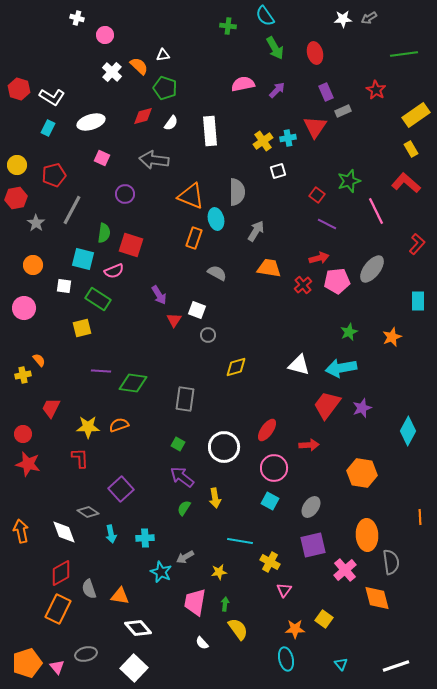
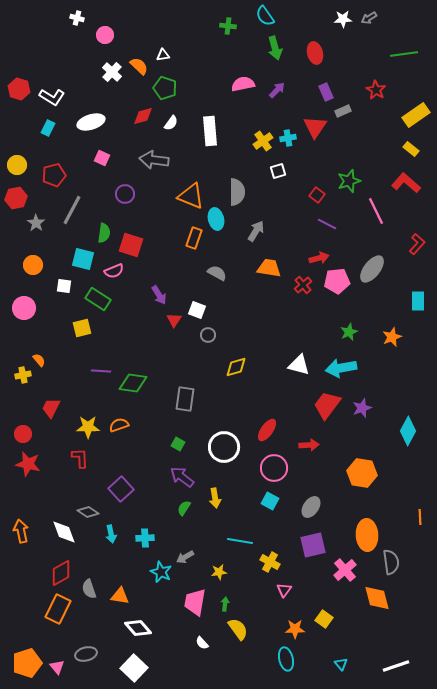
green arrow at (275, 48): rotated 15 degrees clockwise
yellow rectangle at (411, 149): rotated 21 degrees counterclockwise
